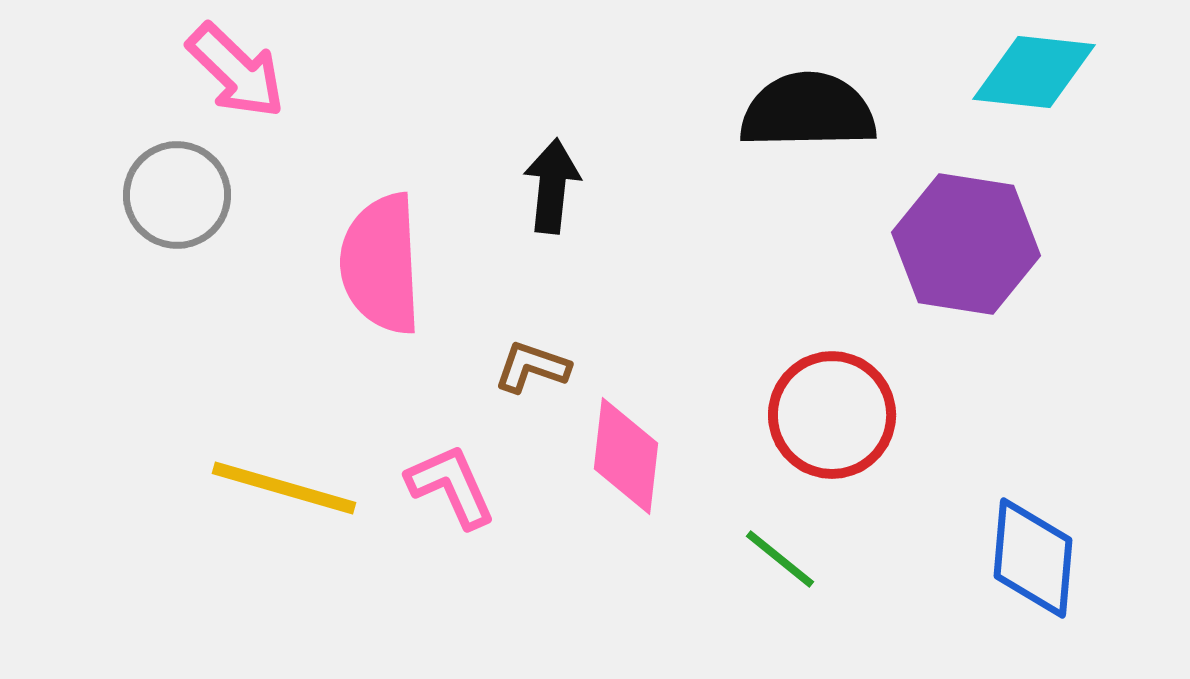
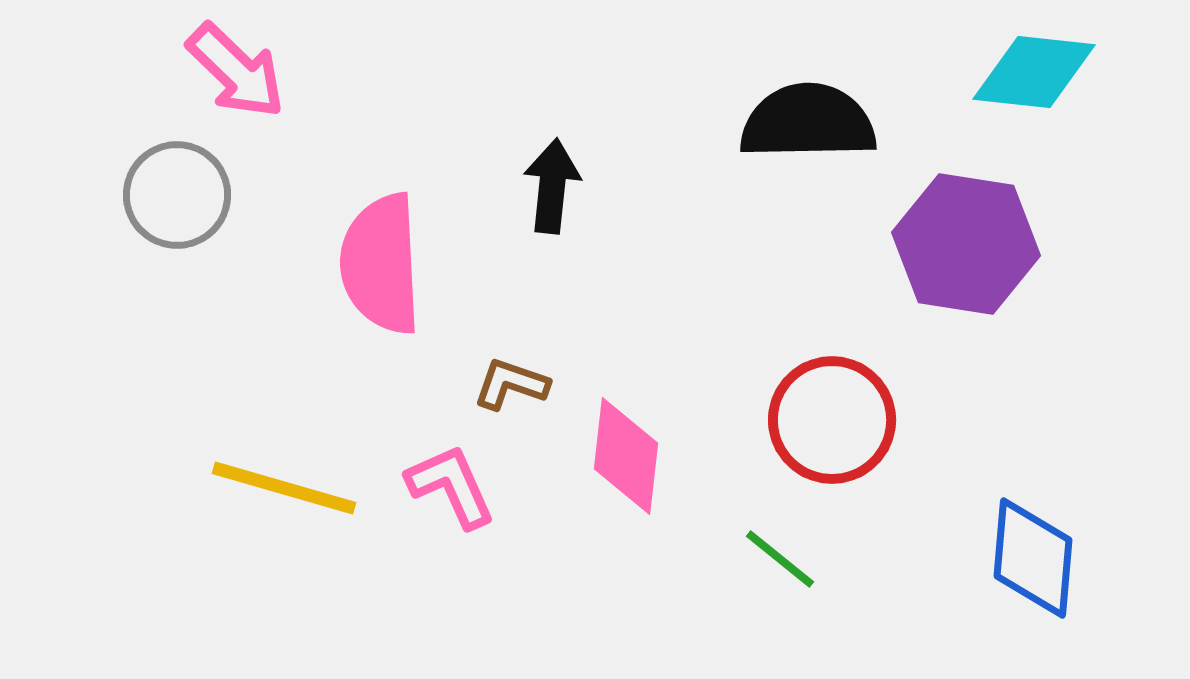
black semicircle: moved 11 px down
brown L-shape: moved 21 px left, 17 px down
red circle: moved 5 px down
